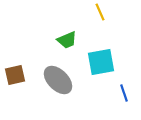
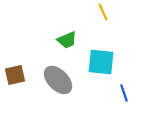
yellow line: moved 3 px right
cyan square: rotated 16 degrees clockwise
